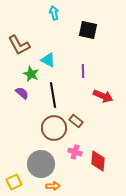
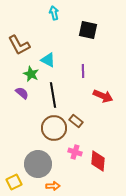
gray circle: moved 3 px left
